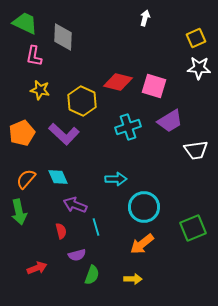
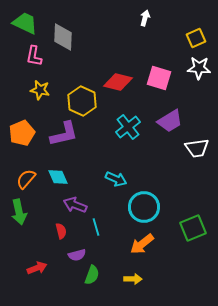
pink square: moved 5 px right, 8 px up
cyan cross: rotated 20 degrees counterclockwise
purple L-shape: rotated 56 degrees counterclockwise
white trapezoid: moved 1 px right, 2 px up
cyan arrow: rotated 25 degrees clockwise
